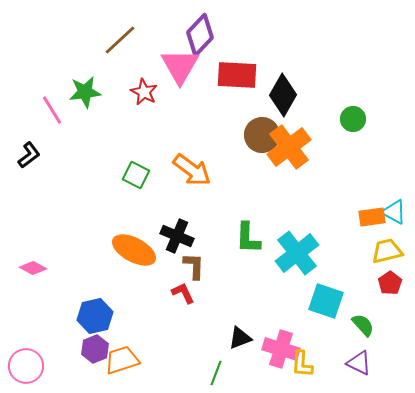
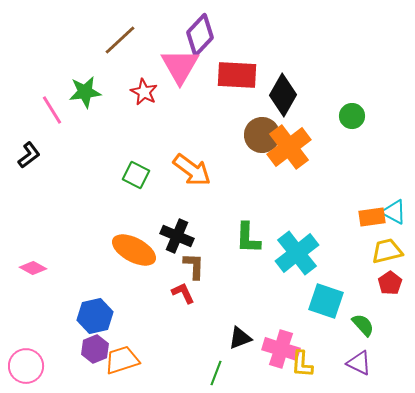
green circle: moved 1 px left, 3 px up
